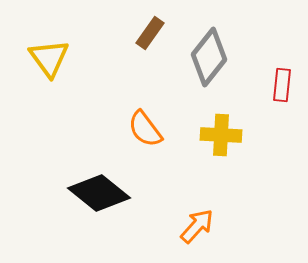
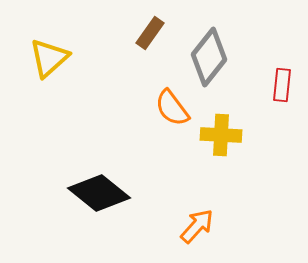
yellow triangle: rotated 24 degrees clockwise
orange semicircle: moved 27 px right, 21 px up
